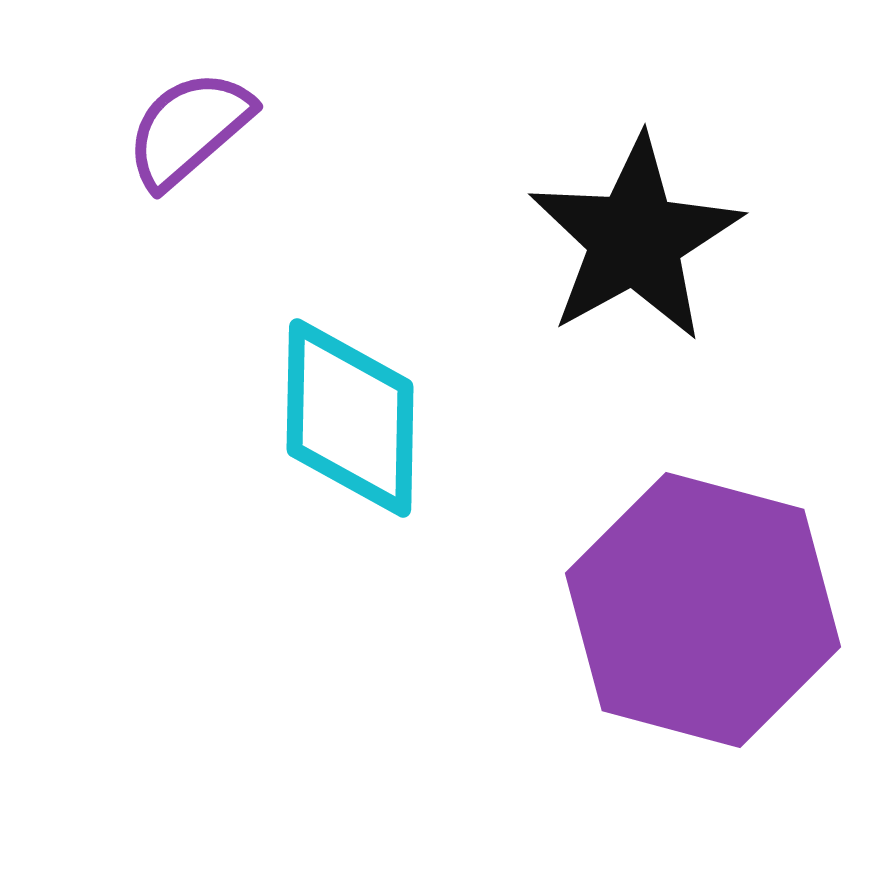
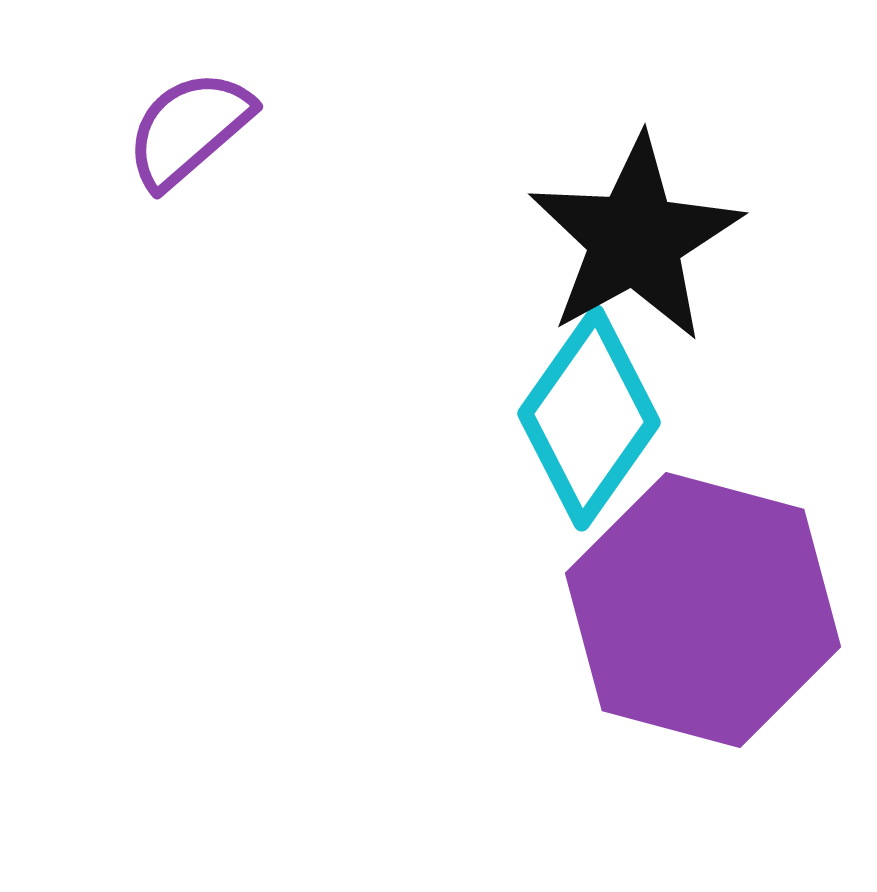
cyan diamond: moved 239 px right; rotated 34 degrees clockwise
